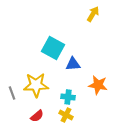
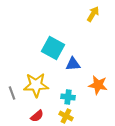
yellow cross: moved 1 px down
